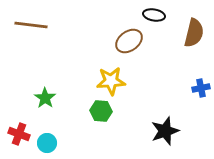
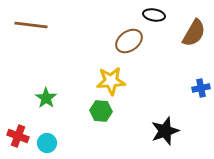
brown semicircle: rotated 16 degrees clockwise
green star: moved 1 px right
red cross: moved 1 px left, 2 px down
